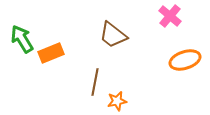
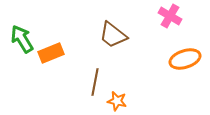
pink cross: rotated 10 degrees counterclockwise
orange ellipse: moved 1 px up
orange star: rotated 24 degrees clockwise
